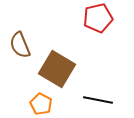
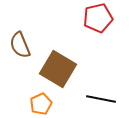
brown square: moved 1 px right
black line: moved 3 px right, 1 px up
orange pentagon: rotated 20 degrees clockwise
